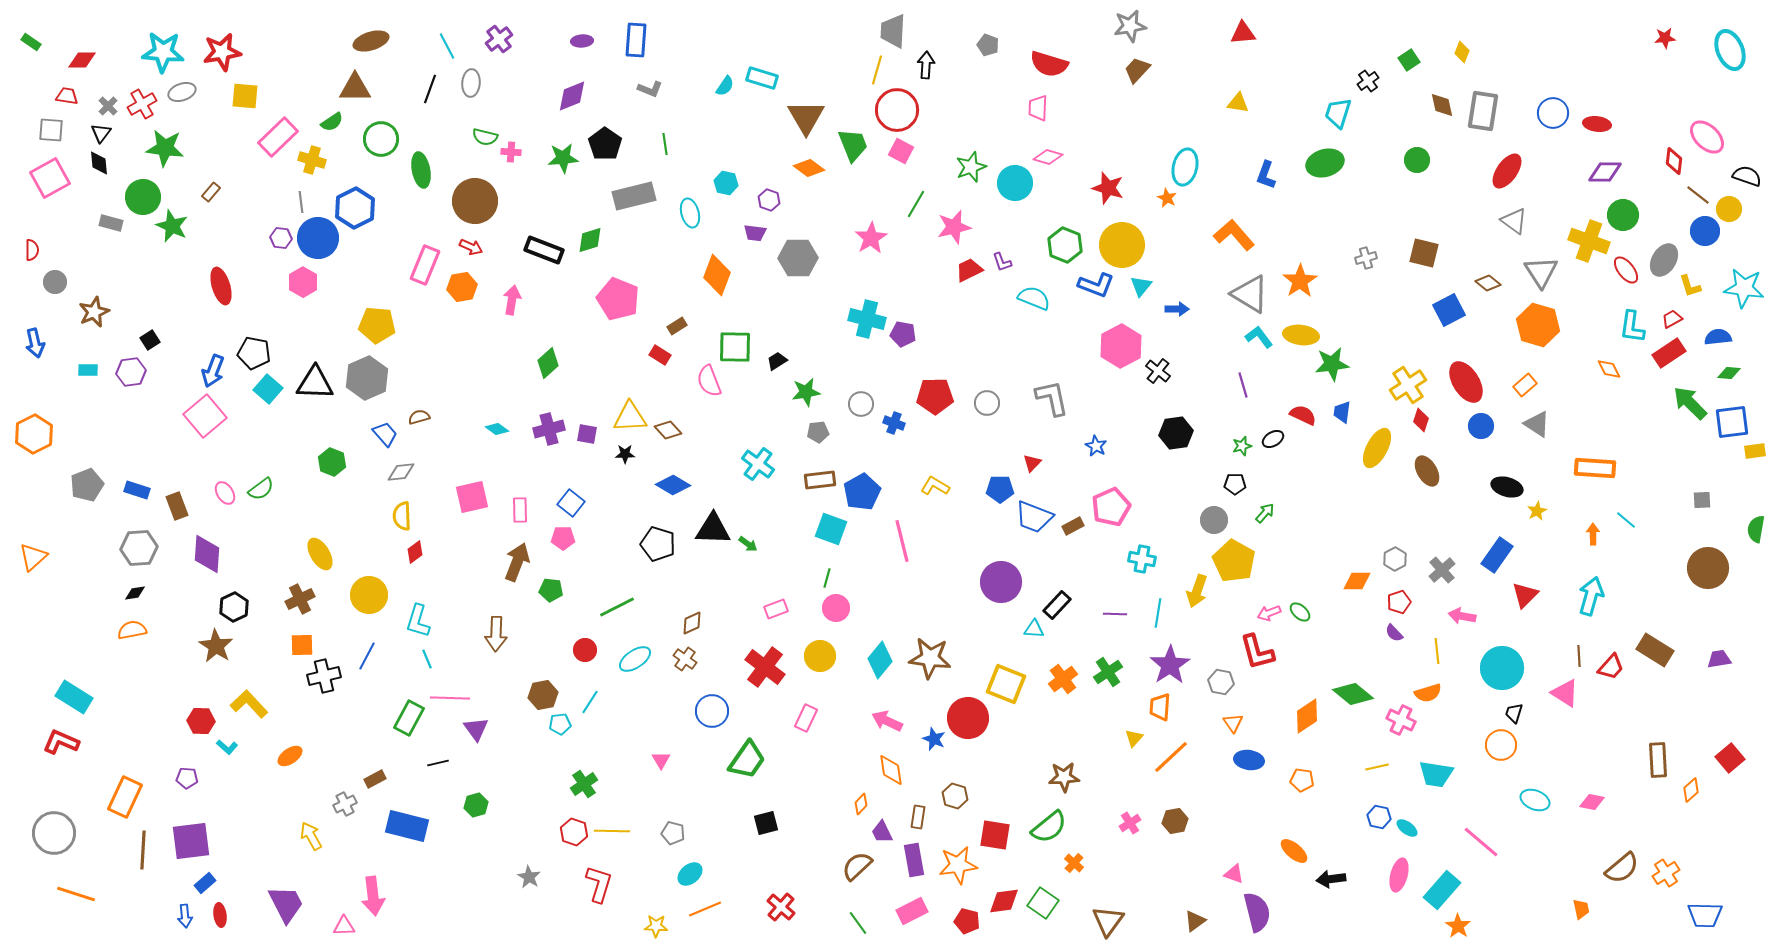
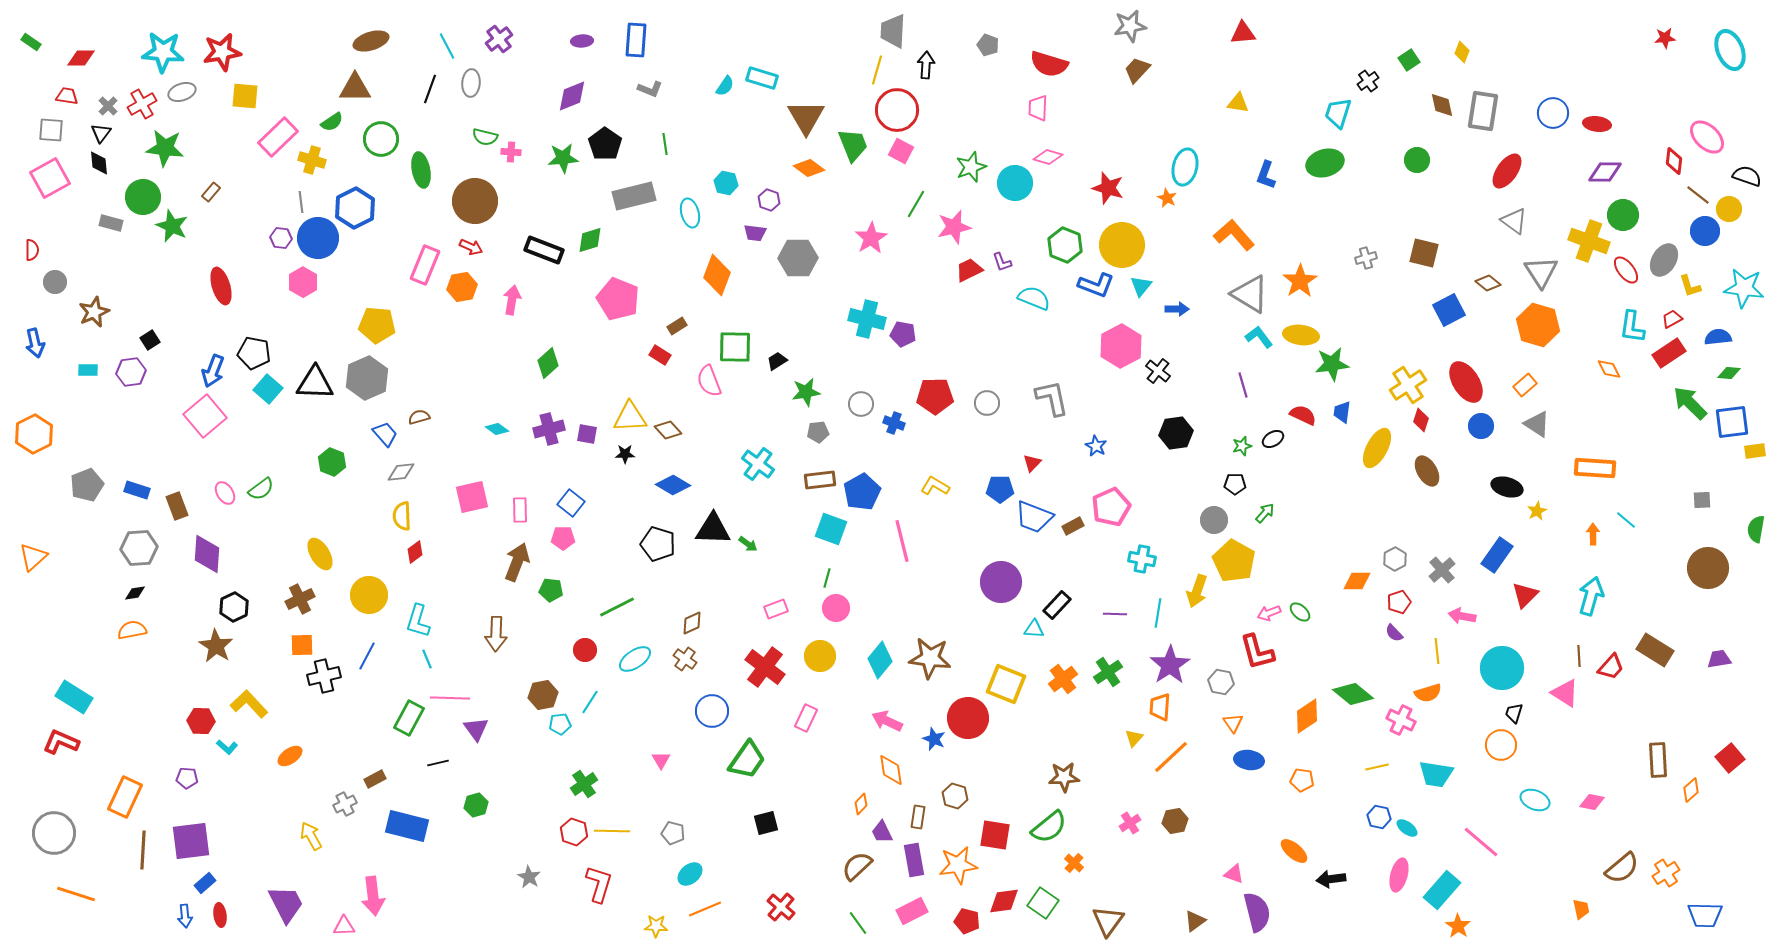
red diamond at (82, 60): moved 1 px left, 2 px up
